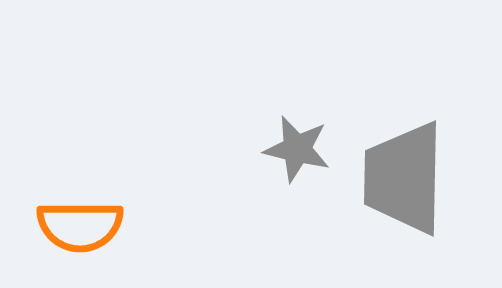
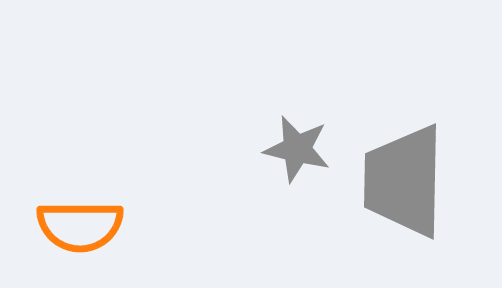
gray trapezoid: moved 3 px down
